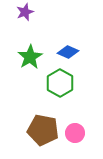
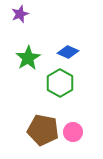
purple star: moved 5 px left, 2 px down
green star: moved 2 px left, 1 px down
pink circle: moved 2 px left, 1 px up
